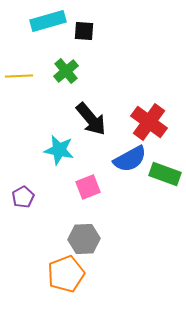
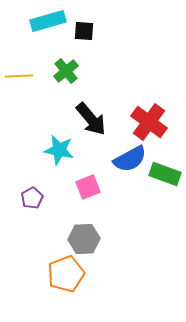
purple pentagon: moved 9 px right, 1 px down
